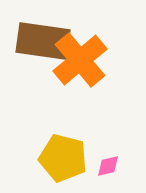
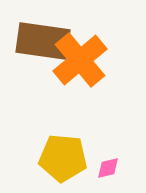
yellow pentagon: rotated 9 degrees counterclockwise
pink diamond: moved 2 px down
